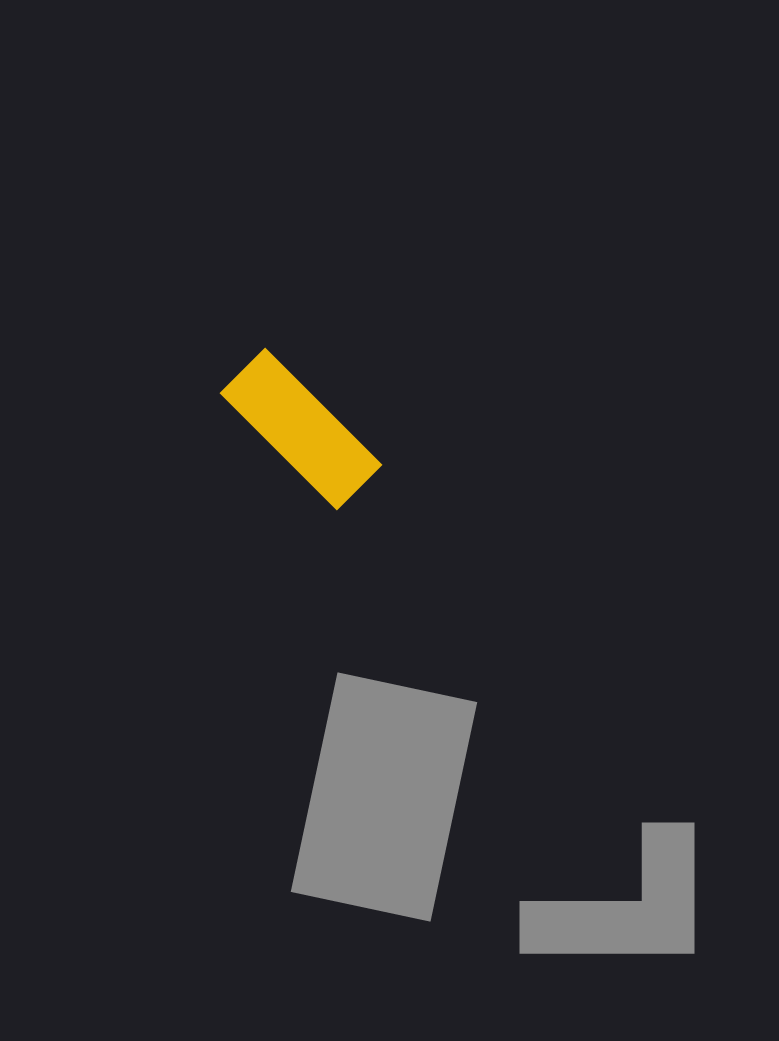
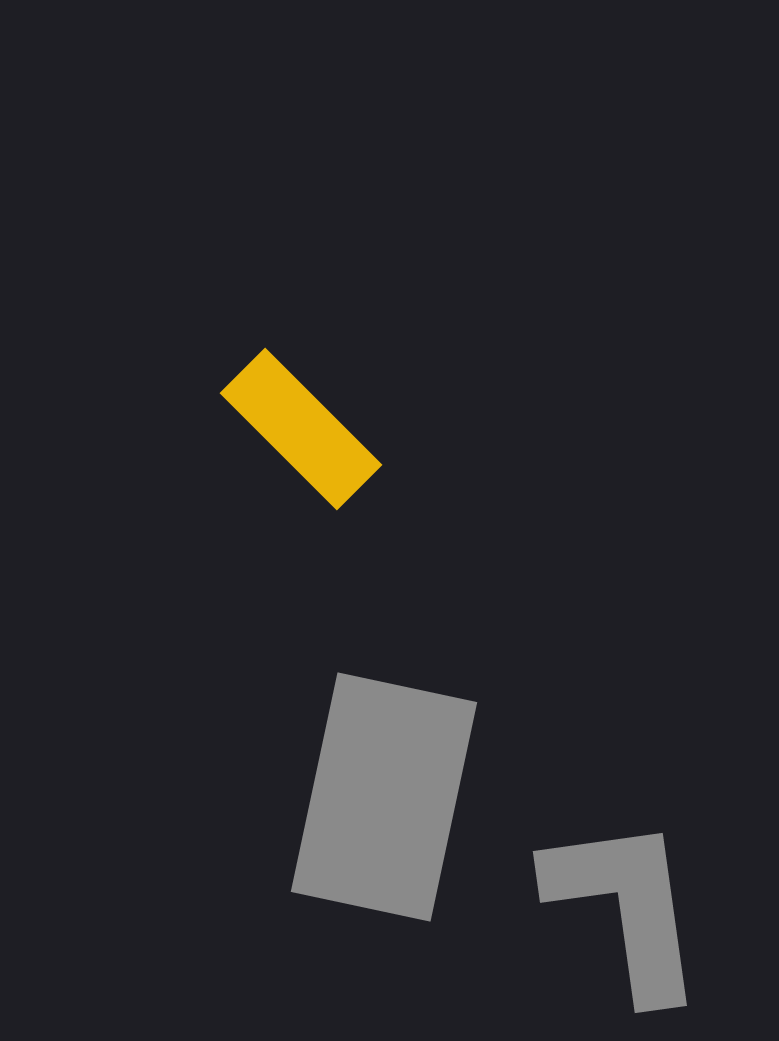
gray L-shape: rotated 98 degrees counterclockwise
